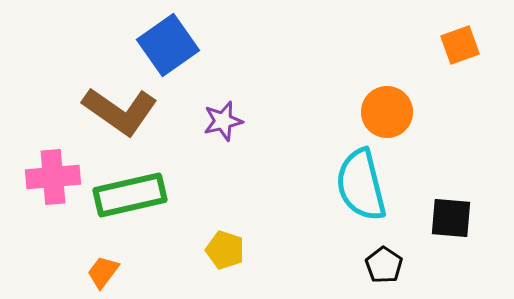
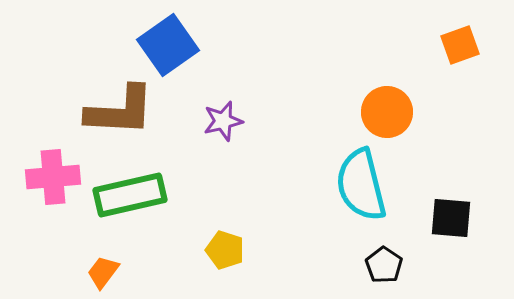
brown L-shape: rotated 32 degrees counterclockwise
